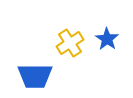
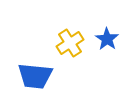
blue trapezoid: rotated 6 degrees clockwise
